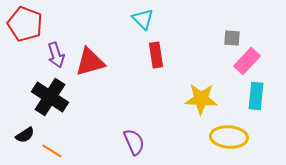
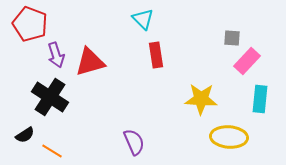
red pentagon: moved 5 px right
cyan rectangle: moved 4 px right, 3 px down
